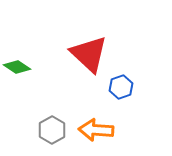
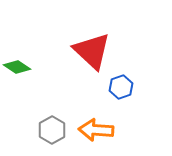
red triangle: moved 3 px right, 3 px up
